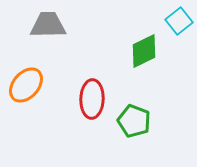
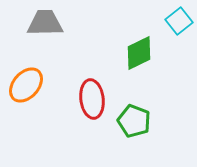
gray trapezoid: moved 3 px left, 2 px up
green diamond: moved 5 px left, 2 px down
red ellipse: rotated 9 degrees counterclockwise
